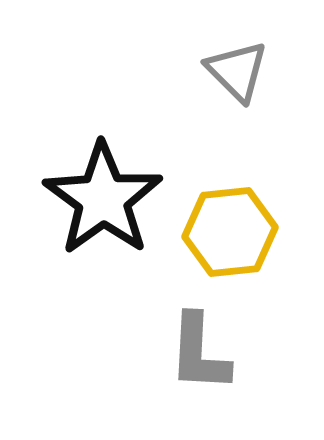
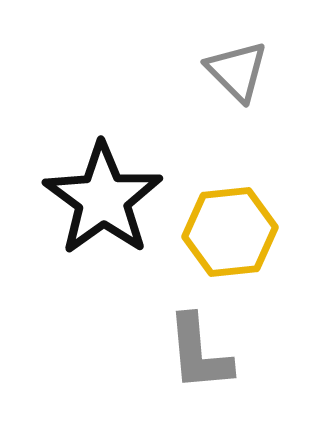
gray L-shape: rotated 8 degrees counterclockwise
